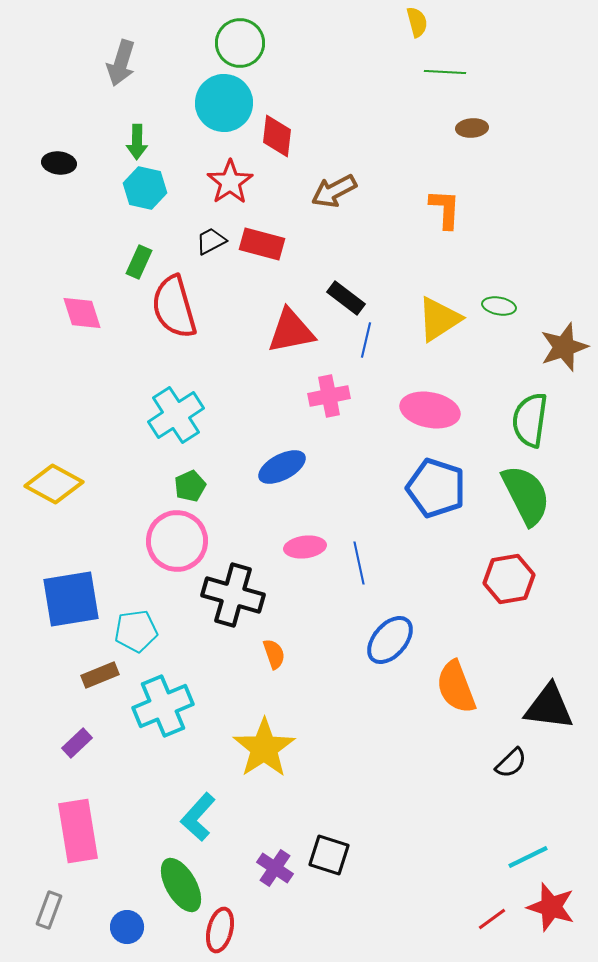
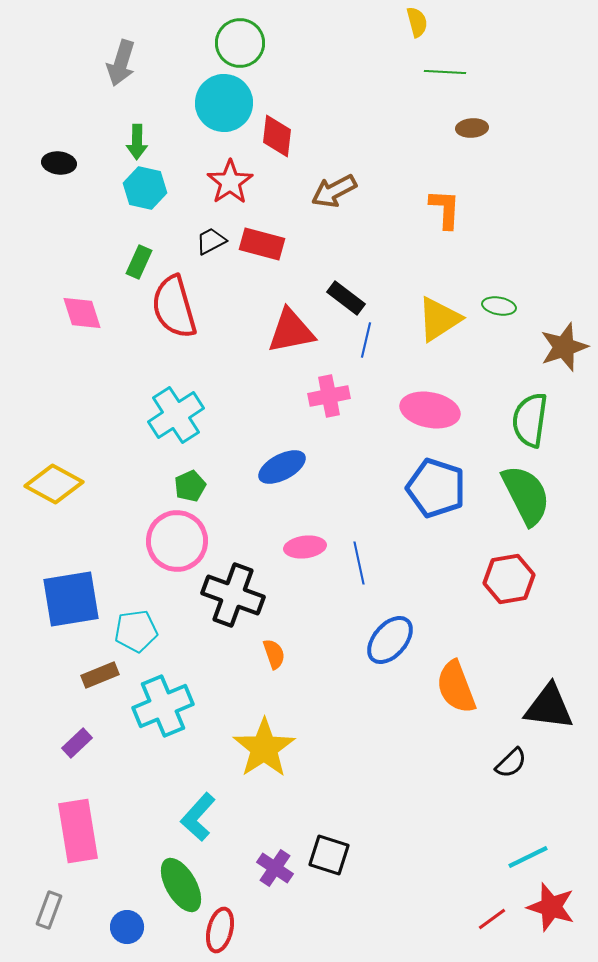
black cross at (233, 595): rotated 4 degrees clockwise
